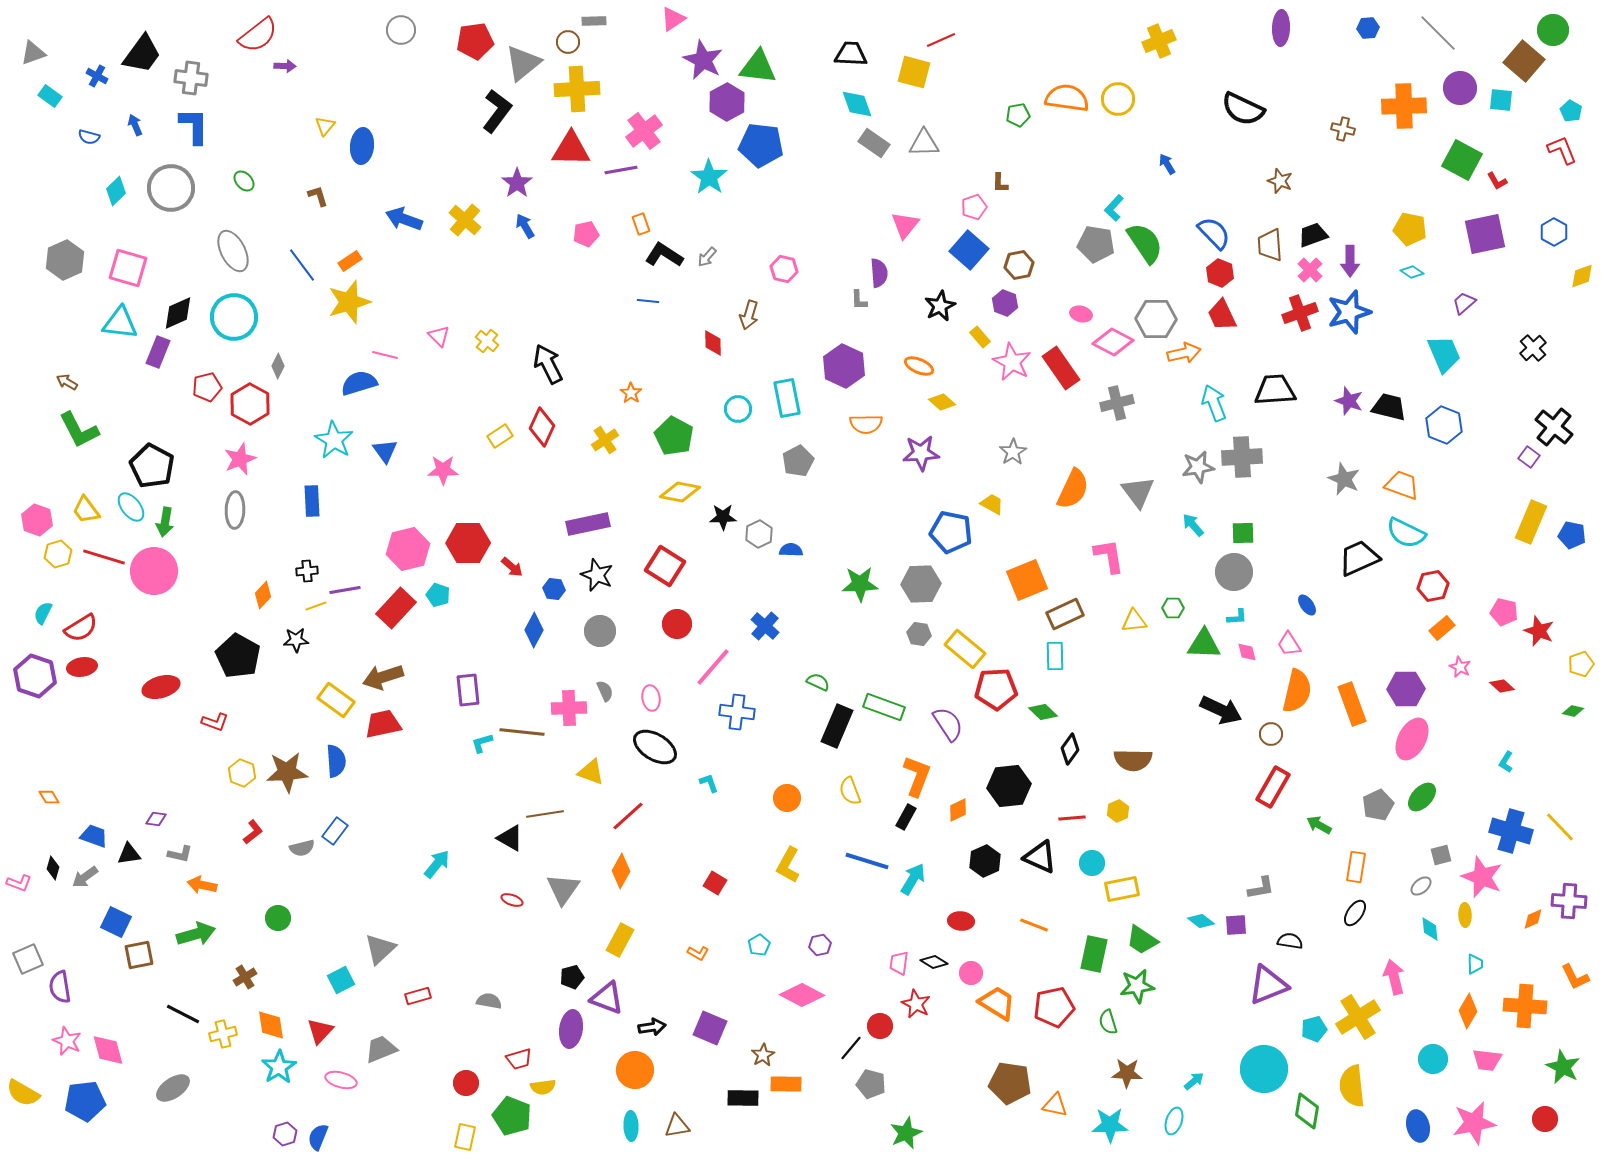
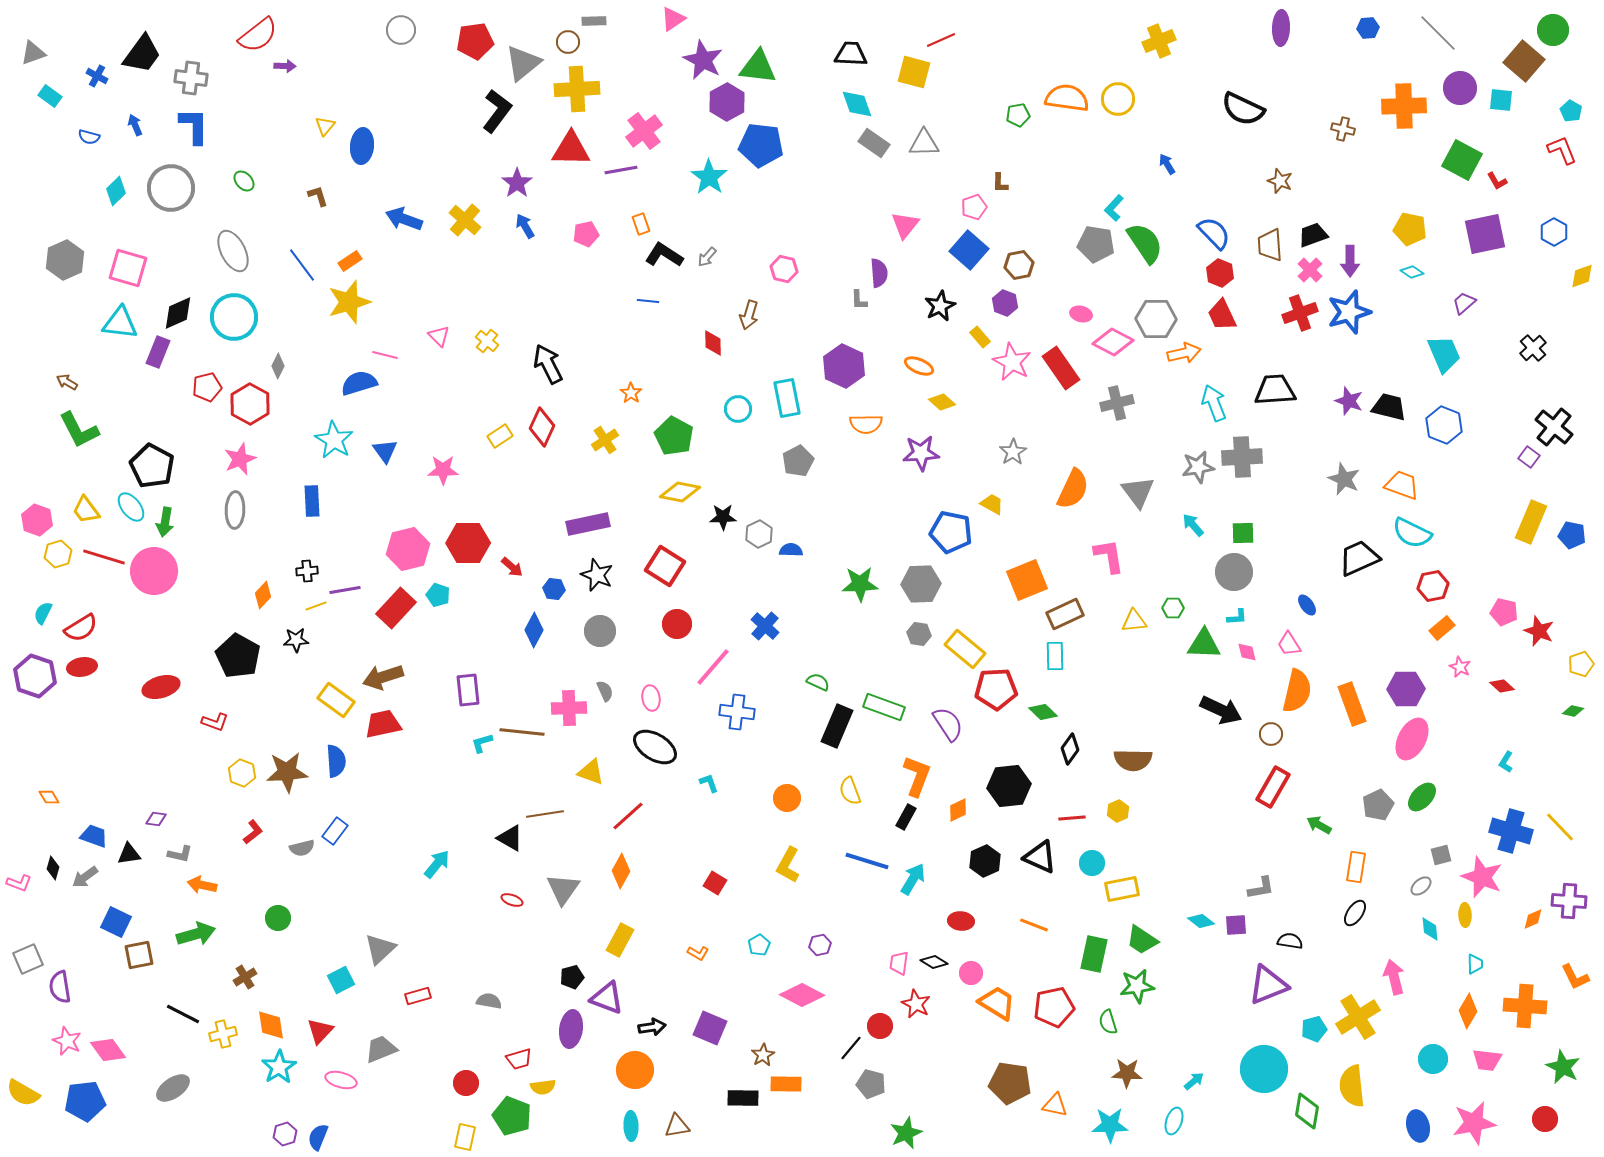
cyan semicircle at (1406, 533): moved 6 px right
pink diamond at (108, 1050): rotated 21 degrees counterclockwise
